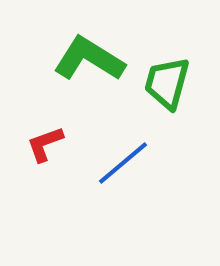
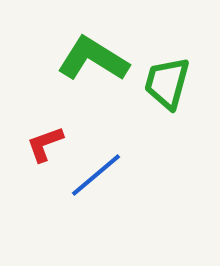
green L-shape: moved 4 px right
blue line: moved 27 px left, 12 px down
